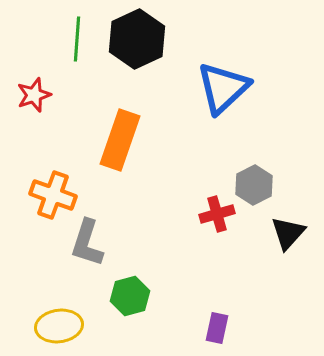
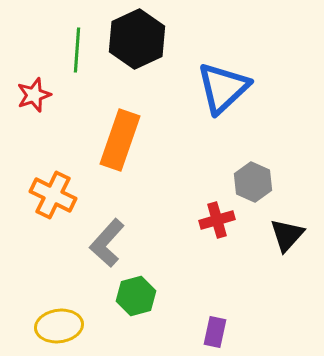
green line: moved 11 px down
gray hexagon: moved 1 px left, 3 px up; rotated 9 degrees counterclockwise
orange cross: rotated 6 degrees clockwise
red cross: moved 6 px down
black triangle: moved 1 px left, 2 px down
gray L-shape: moved 20 px right; rotated 24 degrees clockwise
green hexagon: moved 6 px right
purple rectangle: moved 2 px left, 4 px down
